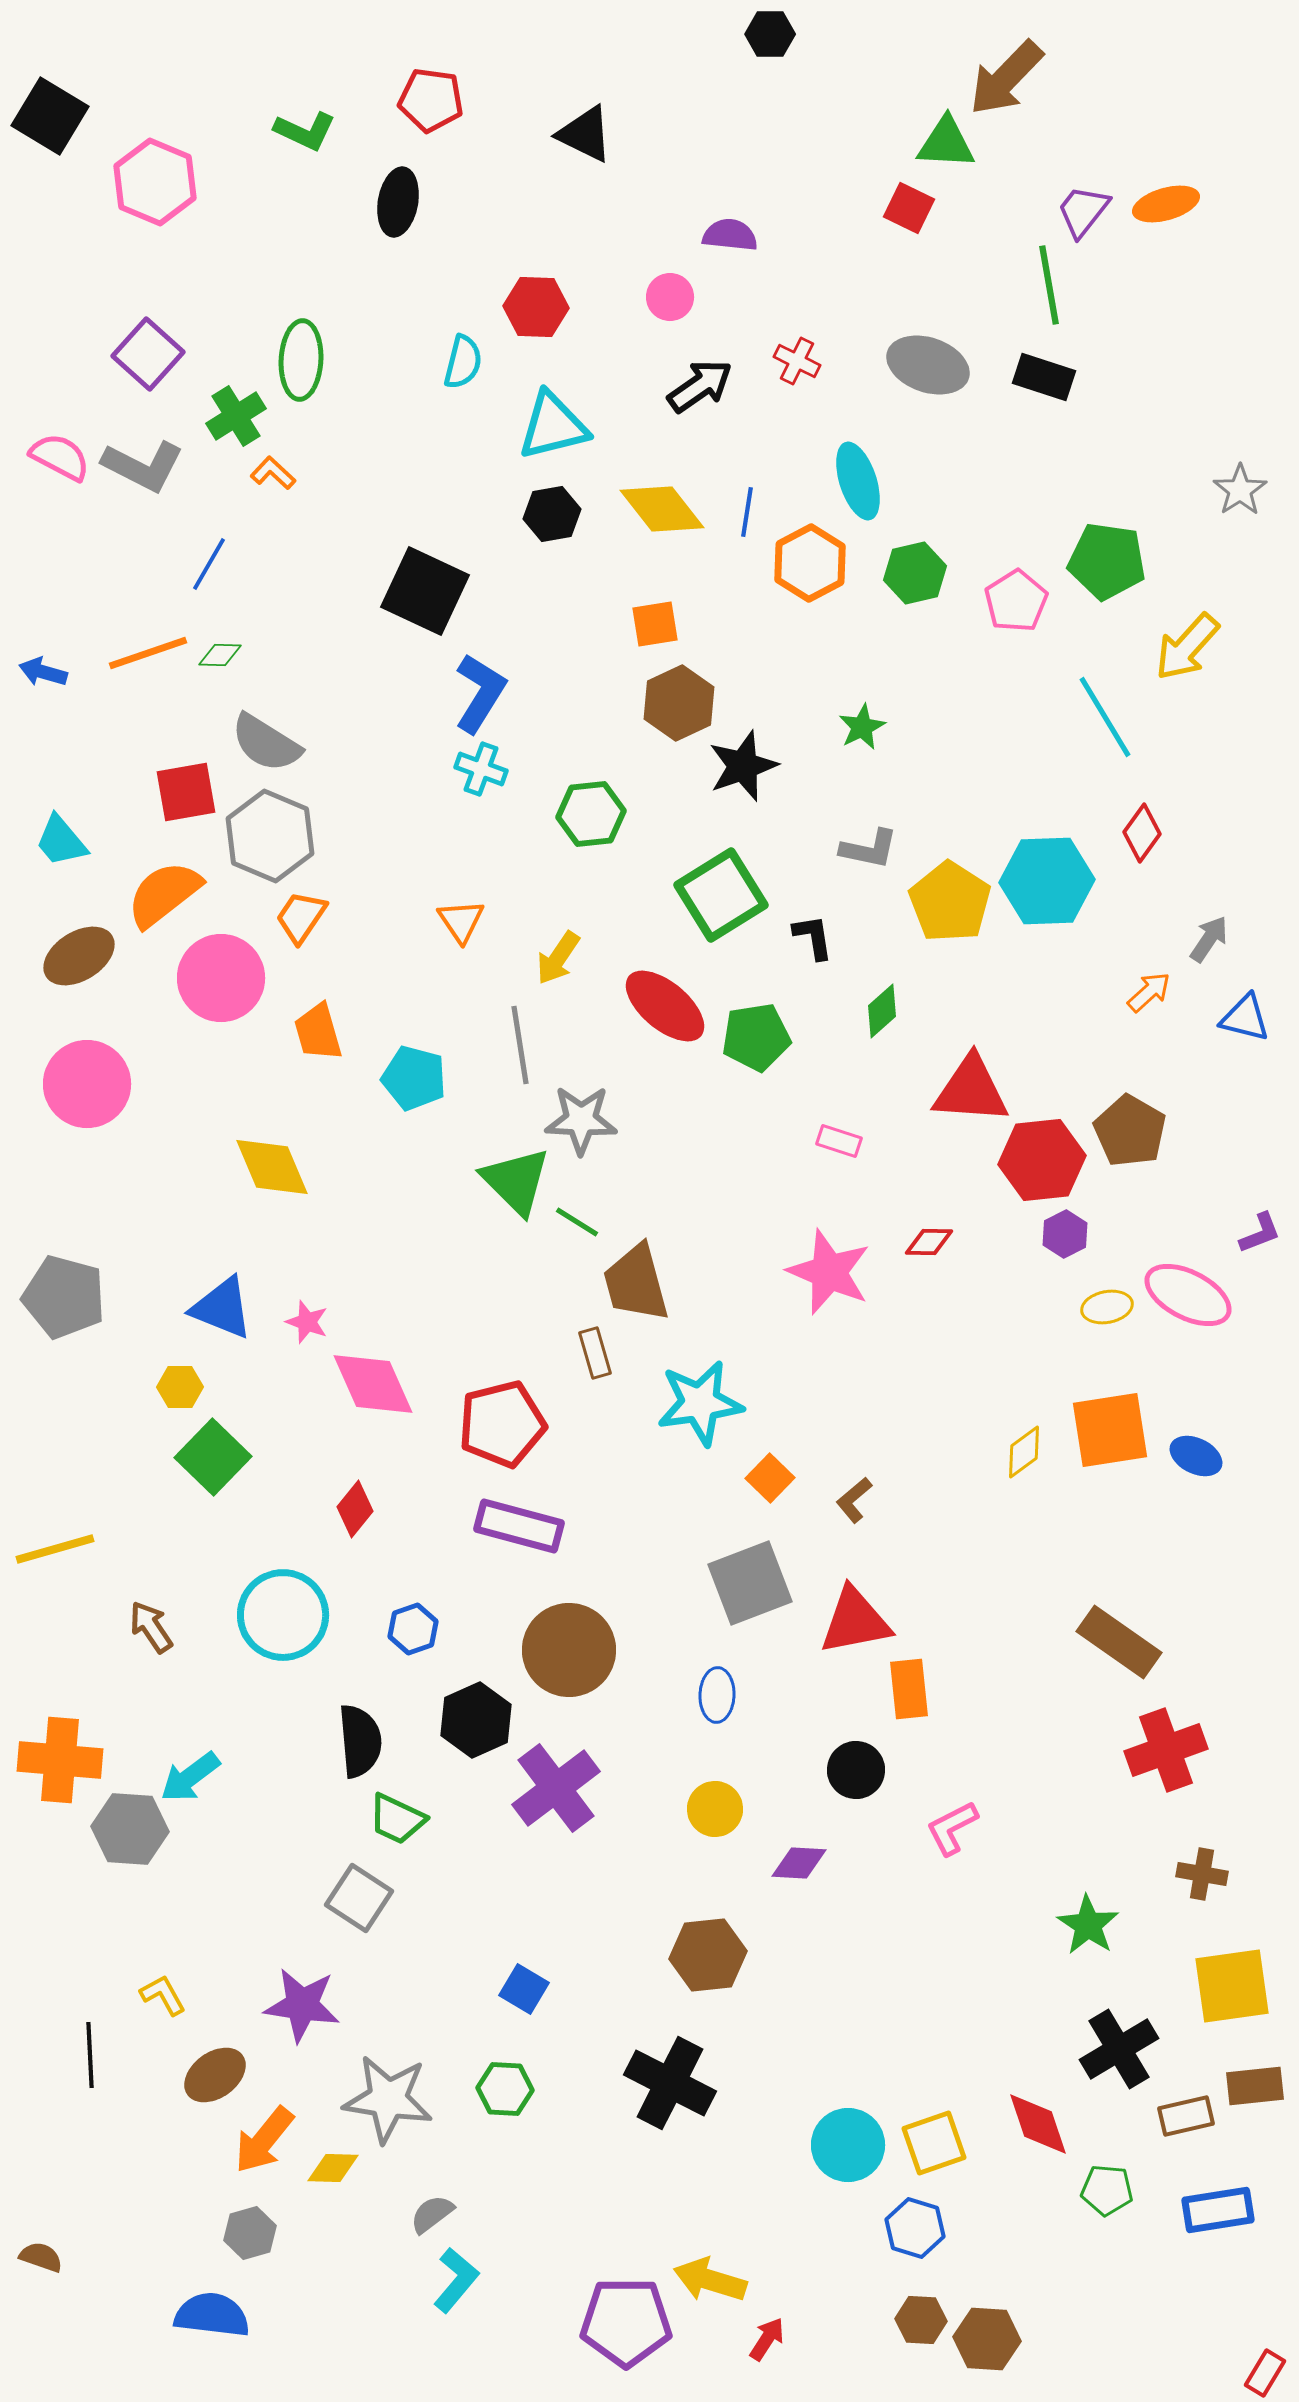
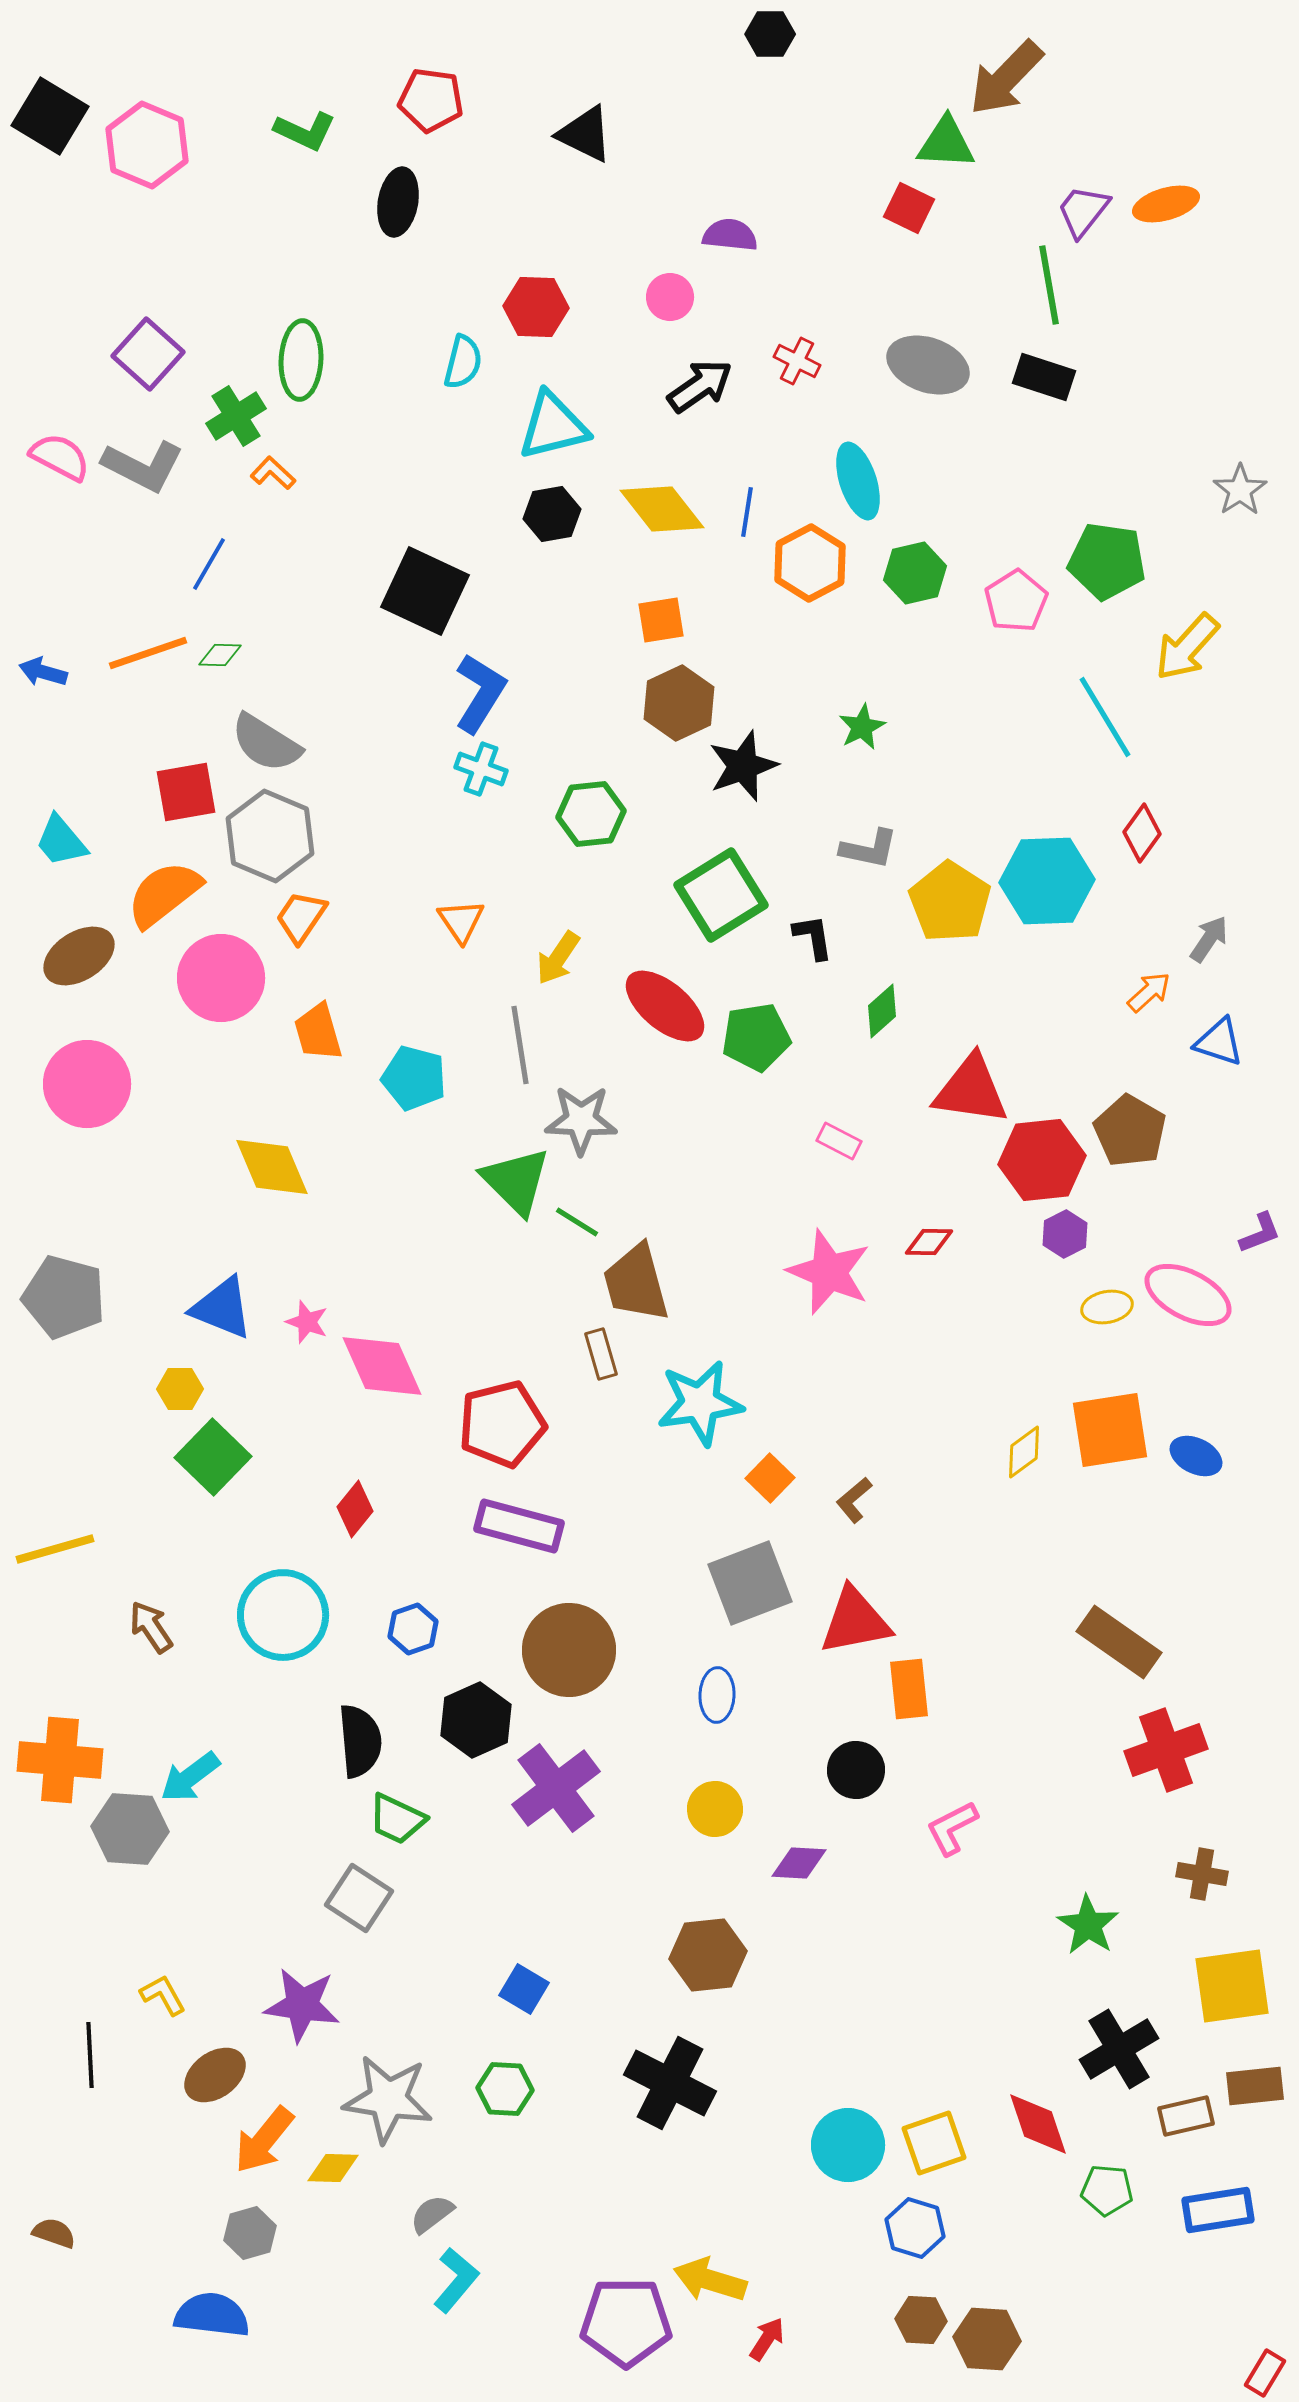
pink hexagon at (155, 182): moved 8 px left, 37 px up
orange square at (655, 624): moved 6 px right, 4 px up
blue triangle at (1245, 1018): moved 26 px left, 24 px down; rotated 4 degrees clockwise
red triangle at (971, 1090): rotated 4 degrees clockwise
pink rectangle at (839, 1141): rotated 9 degrees clockwise
brown rectangle at (595, 1353): moved 6 px right, 1 px down
pink diamond at (373, 1384): moved 9 px right, 18 px up
yellow hexagon at (180, 1387): moved 2 px down
brown semicircle at (41, 2257): moved 13 px right, 24 px up
